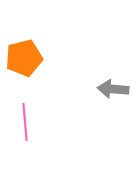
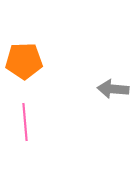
orange pentagon: moved 3 px down; rotated 12 degrees clockwise
